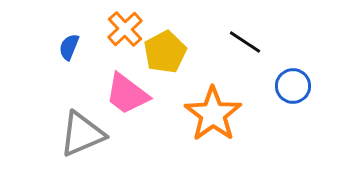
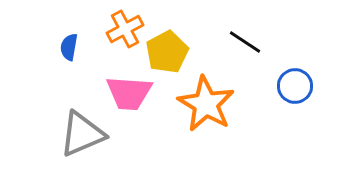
orange cross: rotated 15 degrees clockwise
blue semicircle: rotated 12 degrees counterclockwise
yellow pentagon: moved 2 px right
blue circle: moved 2 px right
pink trapezoid: moved 2 px right, 1 px up; rotated 33 degrees counterclockwise
orange star: moved 7 px left, 10 px up; rotated 6 degrees counterclockwise
